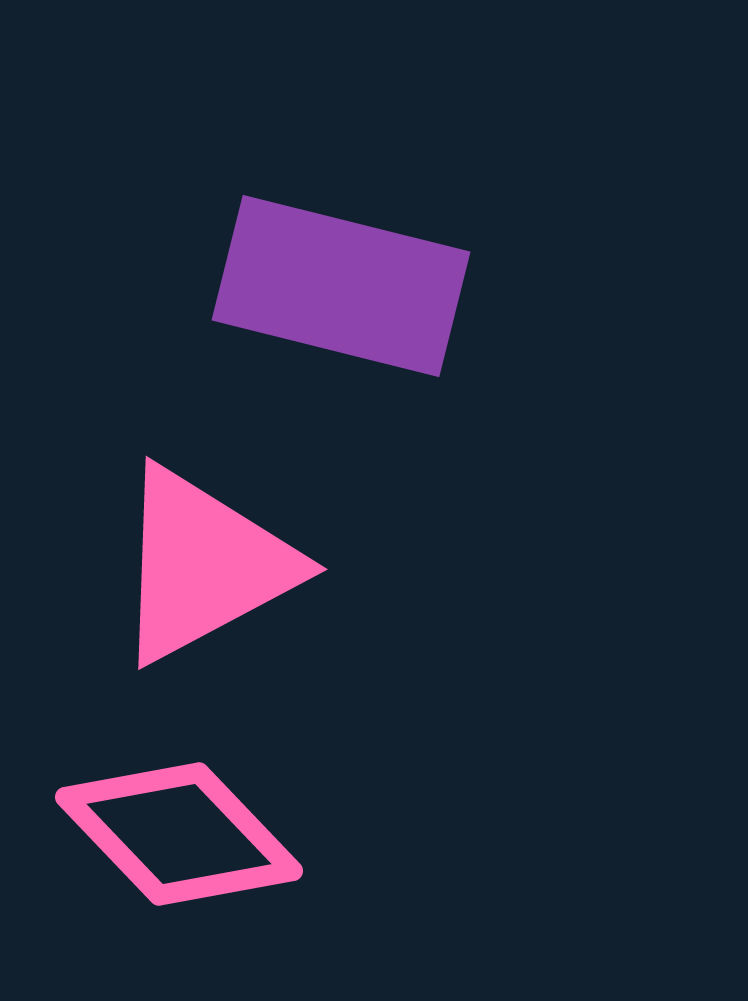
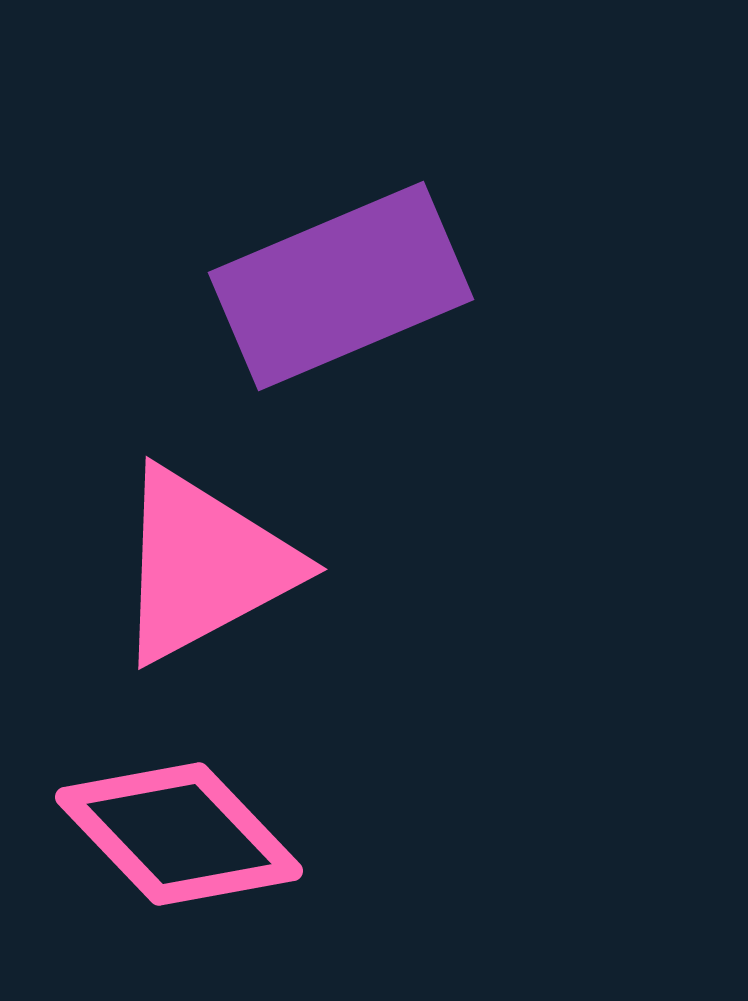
purple rectangle: rotated 37 degrees counterclockwise
